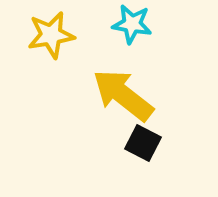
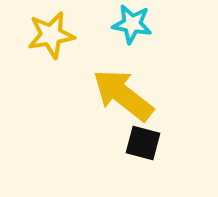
black square: rotated 12 degrees counterclockwise
